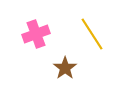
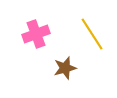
brown star: rotated 20 degrees clockwise
